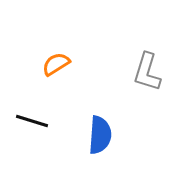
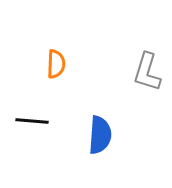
orange semicircle: rotated 124 degrees clockwise
black line: rotated 12 degrees counterclockwise
